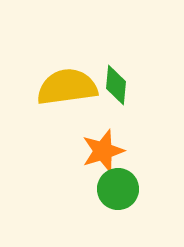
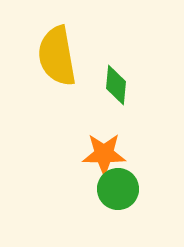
yellow semicircle: moved 10 px left, 31 px up; rotated 92 degrees counterclockwise
orange star: moved 1 px right, 3 px down; rotated 18 degrees clockwise
